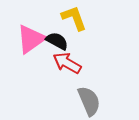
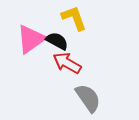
gray semicircle: moved 1 px left, 3 px up; rotated 12 degrees counterclockwise
